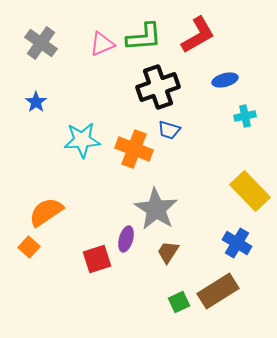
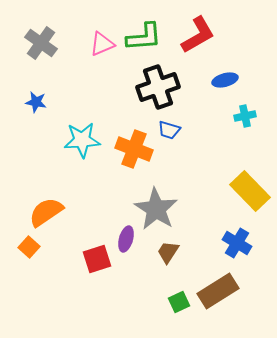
blue star: rotated 25 degrees counterclockwise
